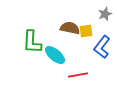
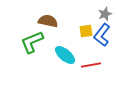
brown semicircle: moved 22 px left, 7 px up
green L-shape: rotated 65 degrees clockwise
blue L-shape: moved 12 px up
cyan ellipse: moved 10 px right
red line: moved 13 px right, 10 px up
